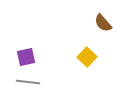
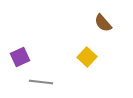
purple square: moved 6 px left; rotated 12 degrees counterclockwise
gray line: moved 13 px right
